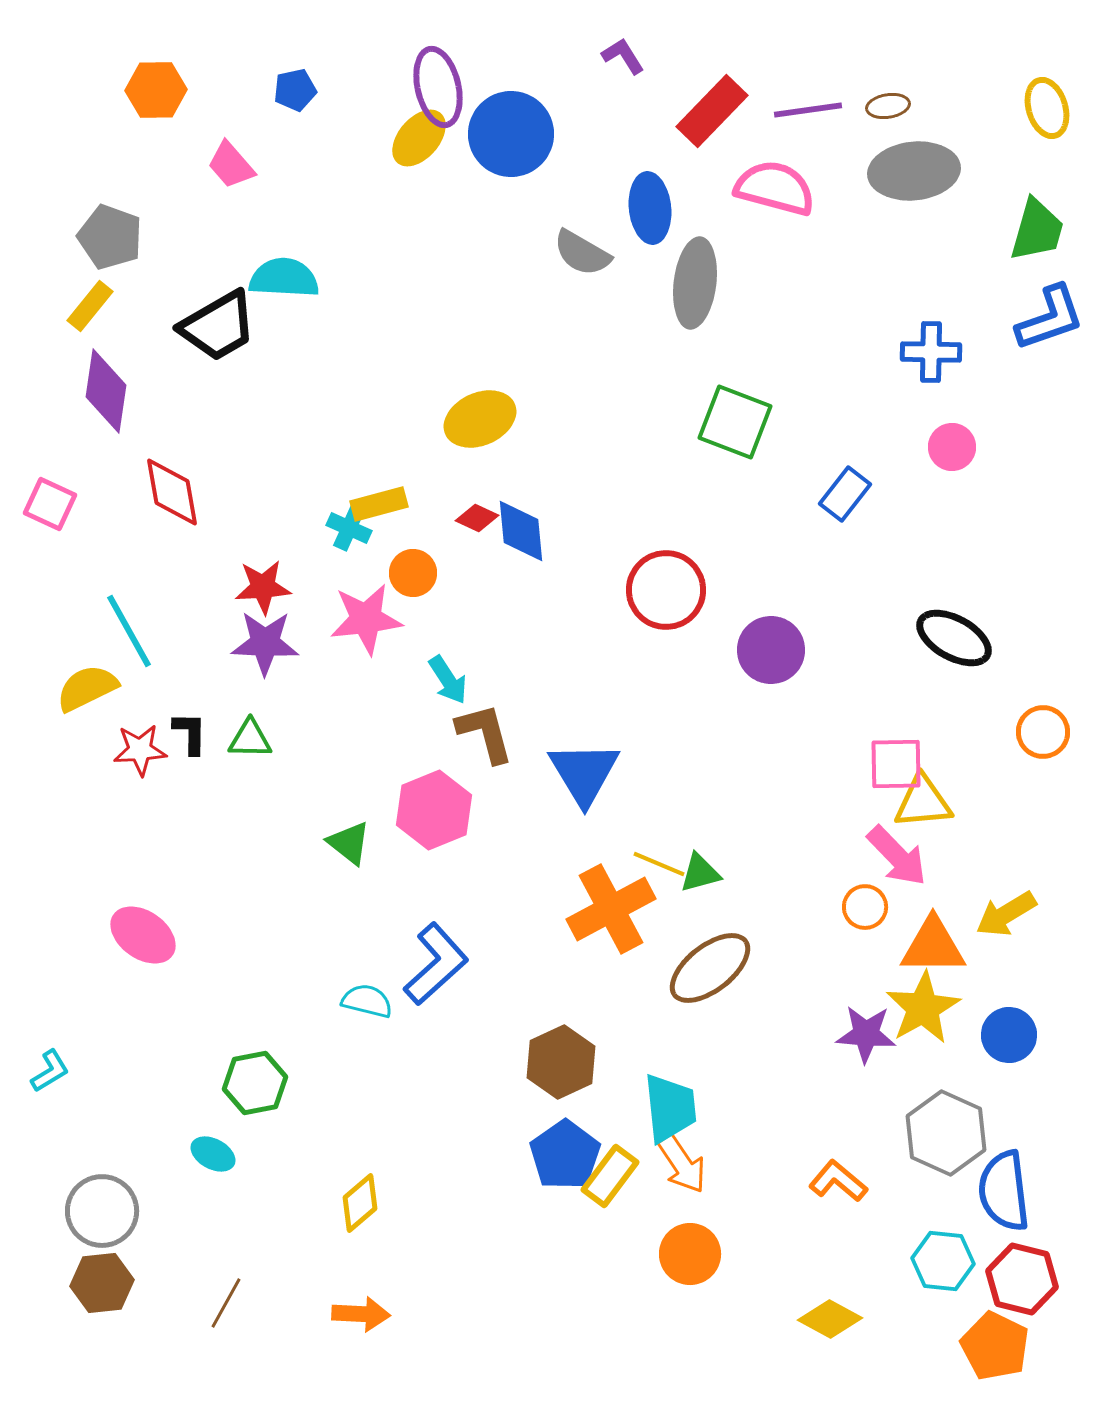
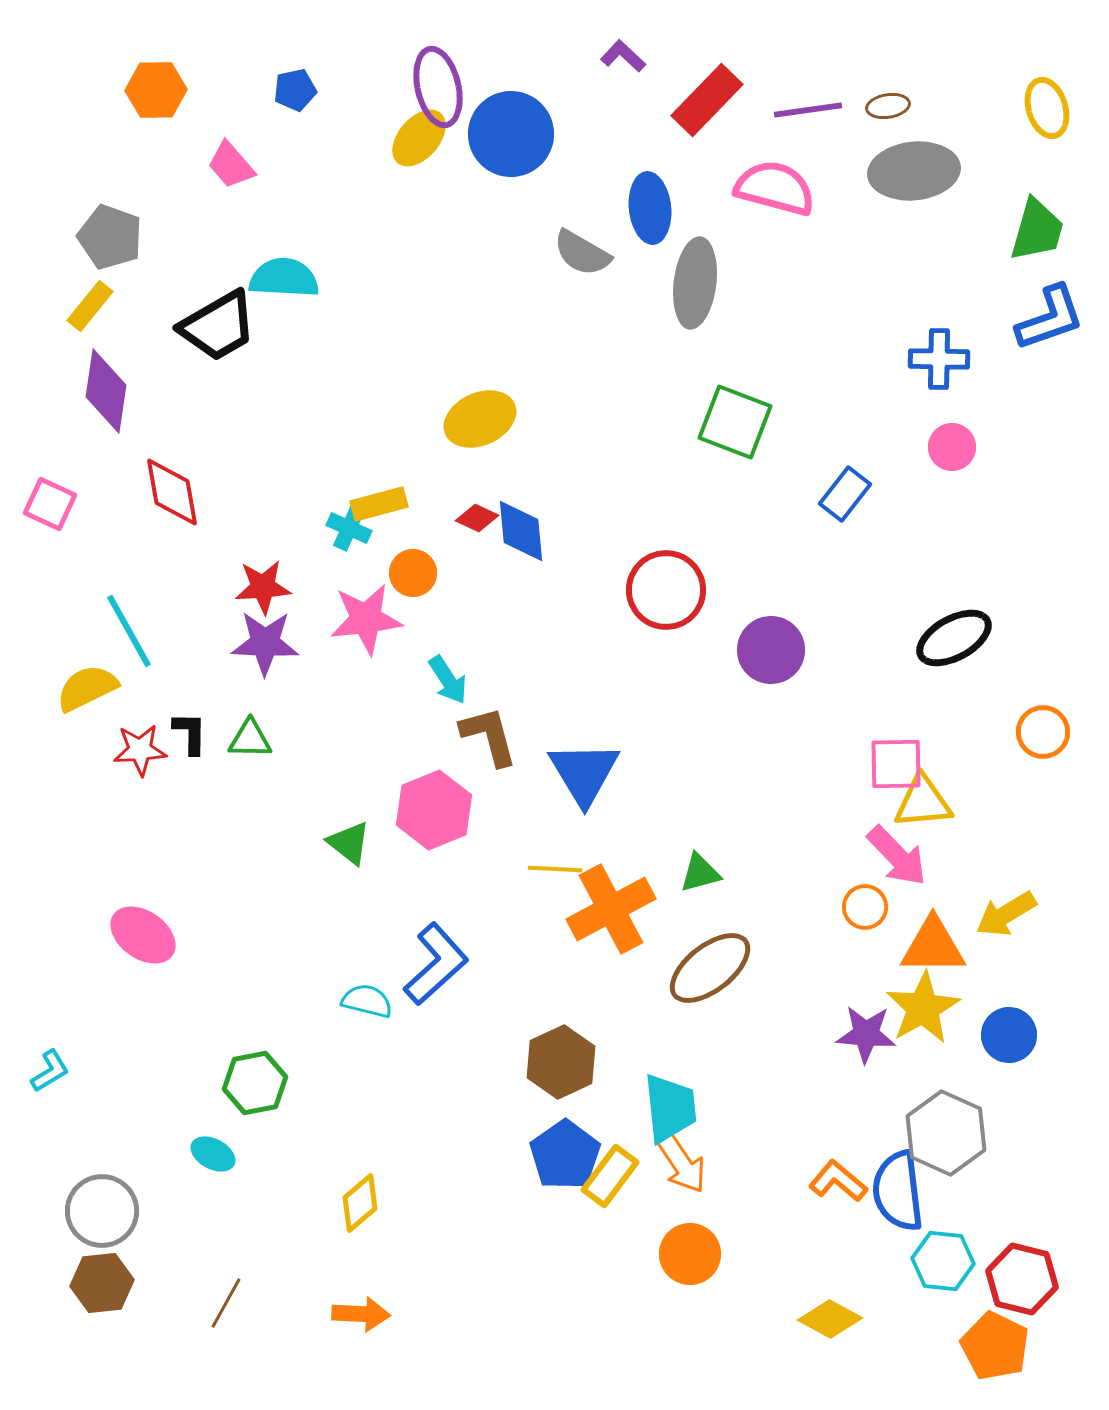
purple L-shape at (623, 56): rotated 15 degrees counterclockwise
red rectangle at (712, 111): moved 5 px left, 11 px up
blue cross at (931, 352): moved 8 px right, 7 px down
black ellipse at (954, 638): rotated 58 degrees counterclockwise
brown L-shape at (485, 733): moved 4 px right, 3 px down
yellow line at (659, 864): moved 104 px left, 5 px down; rotated 20 degrees counterclockwise
blue semicircle at (1004, 1191): moved 106 px left
